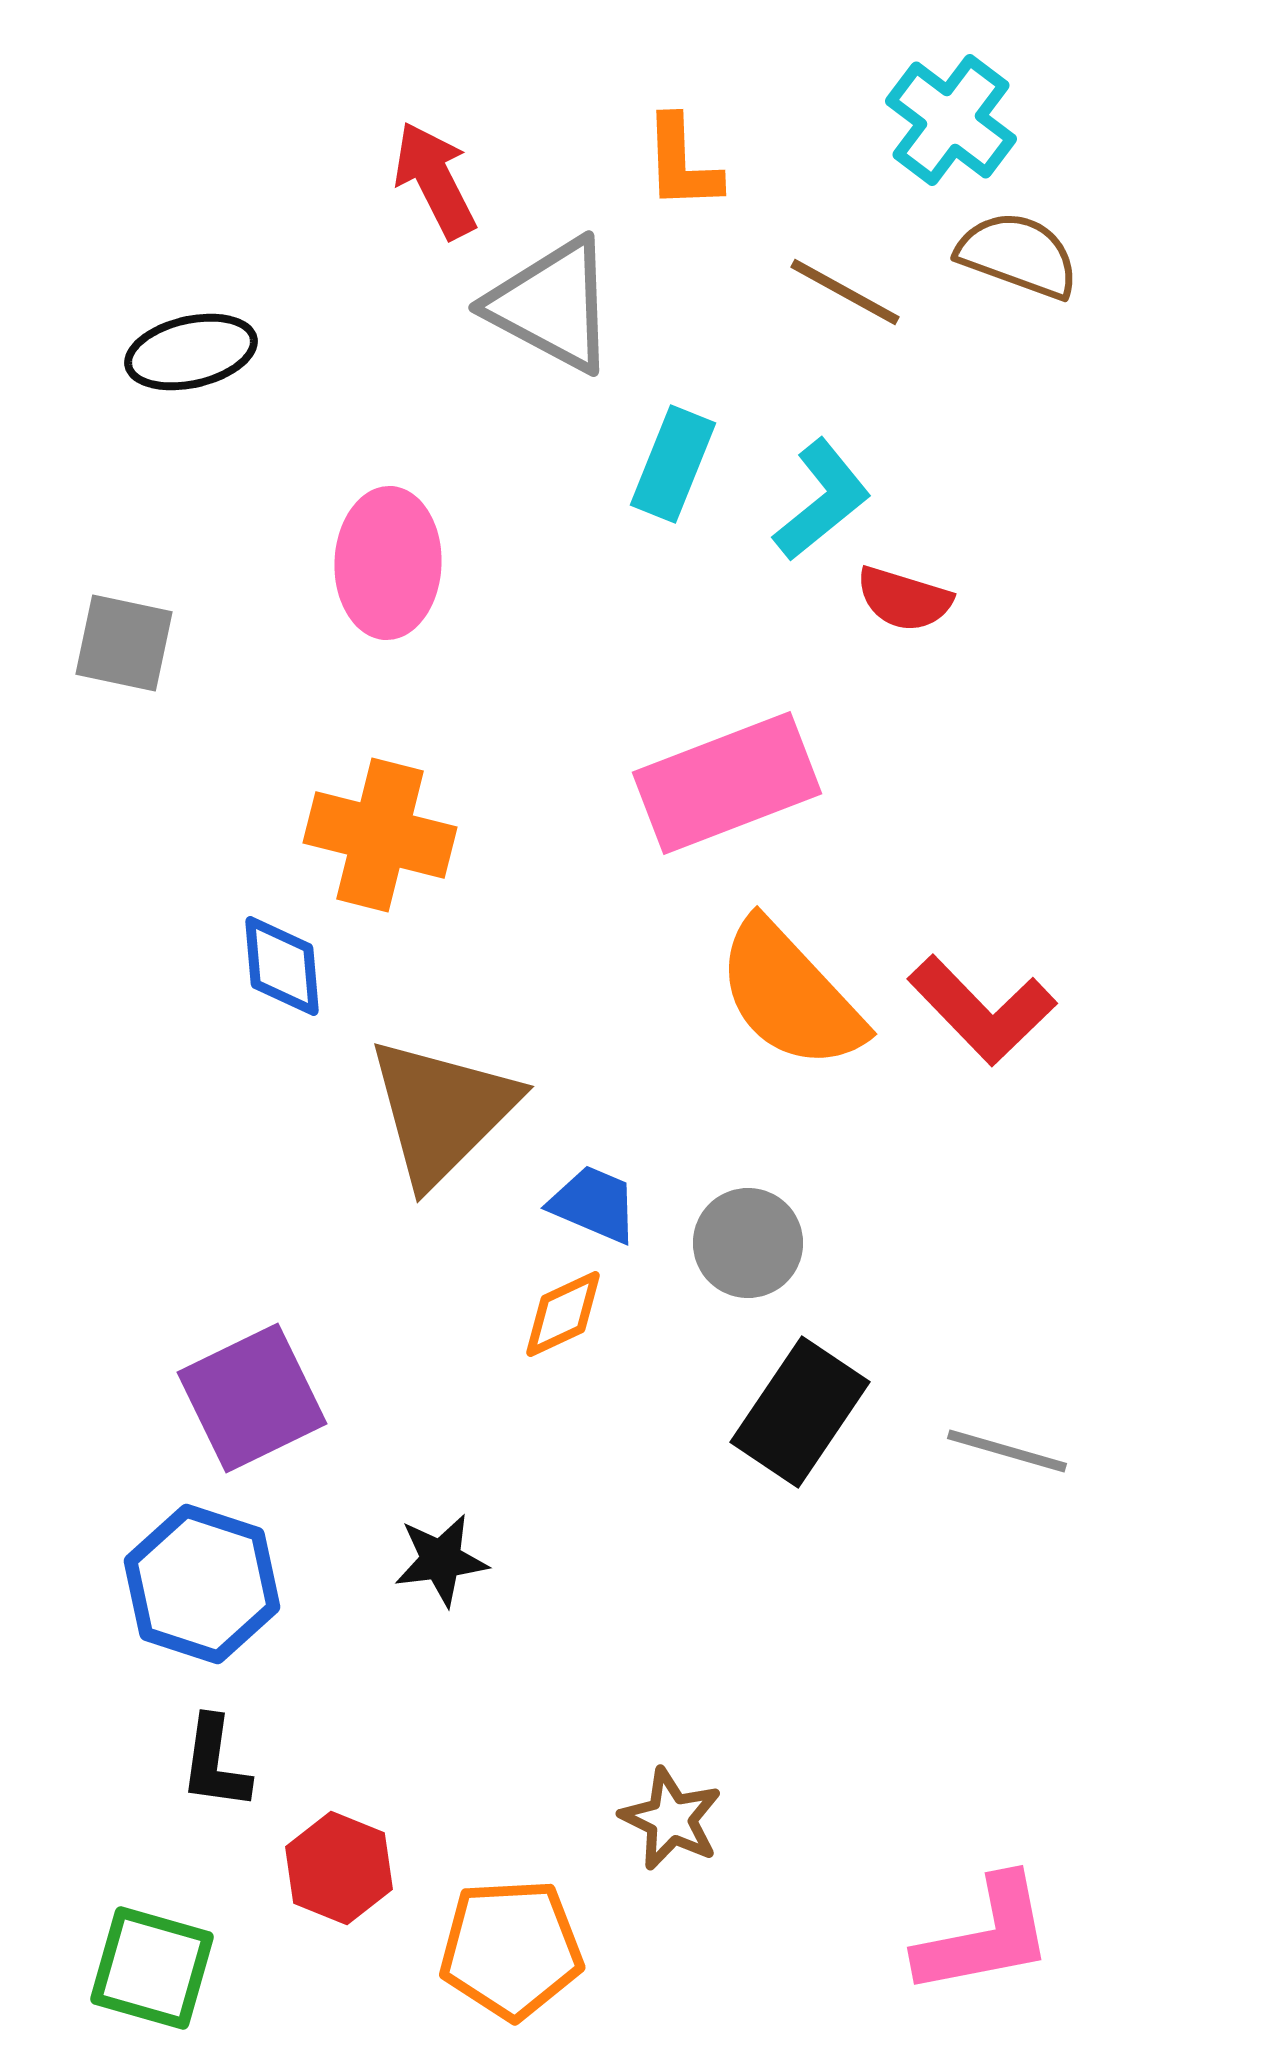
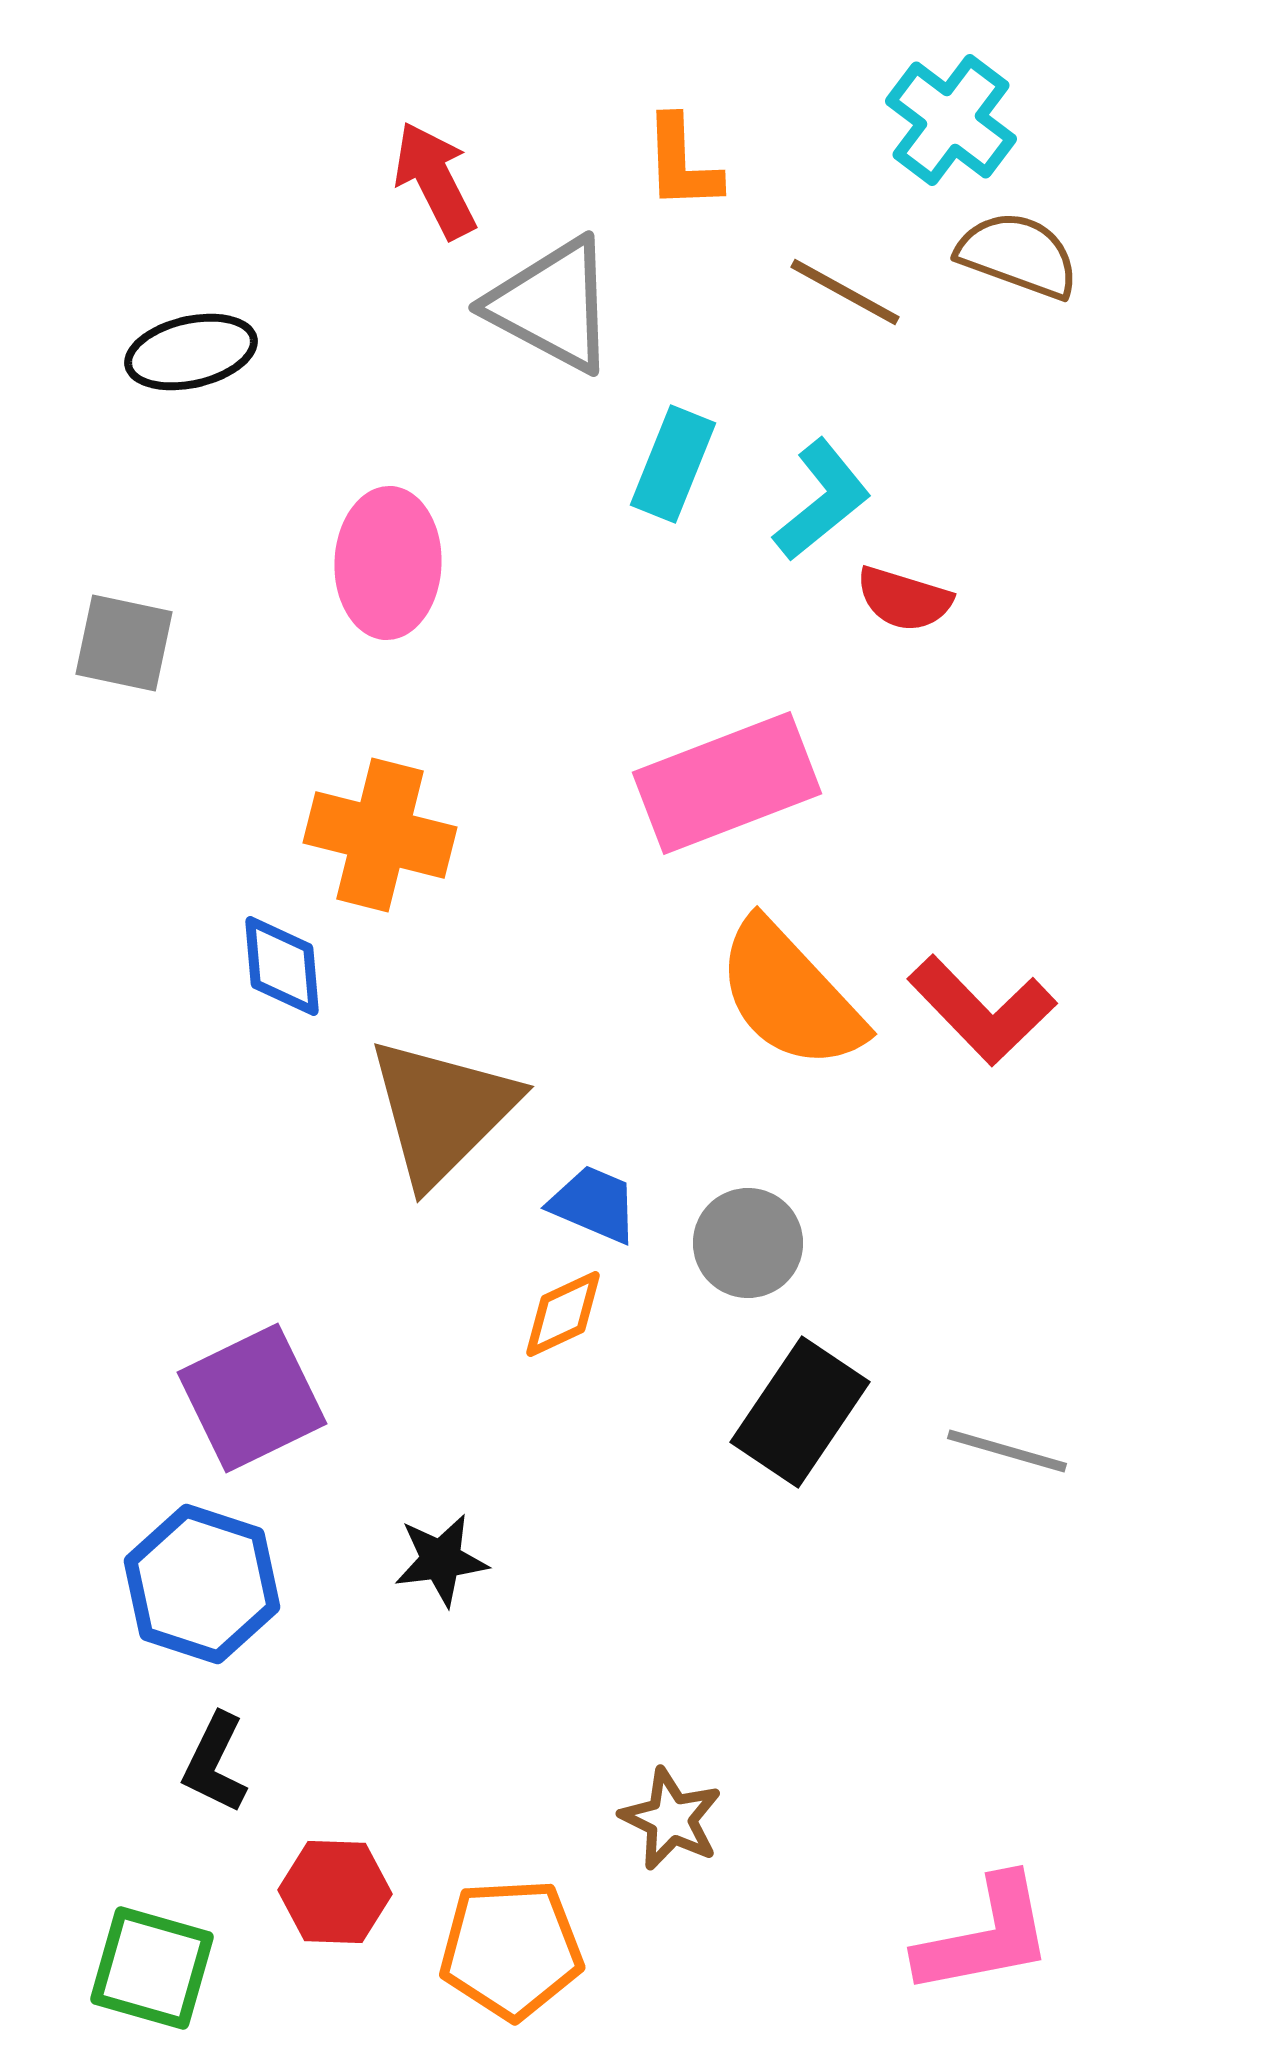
black L-shape: rotated 18 degrees clockwise
red hexagon: moved 4 px left, 24 px down; rotated 20 degrees counterclockwise
